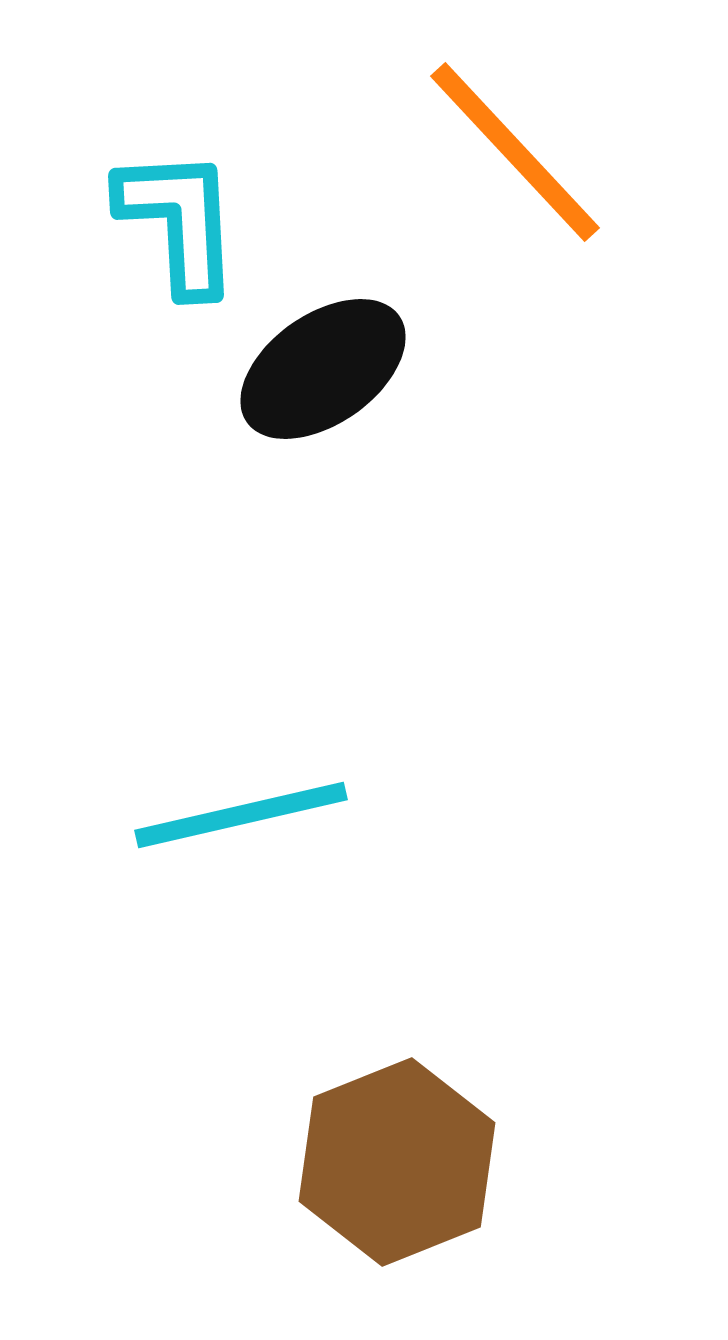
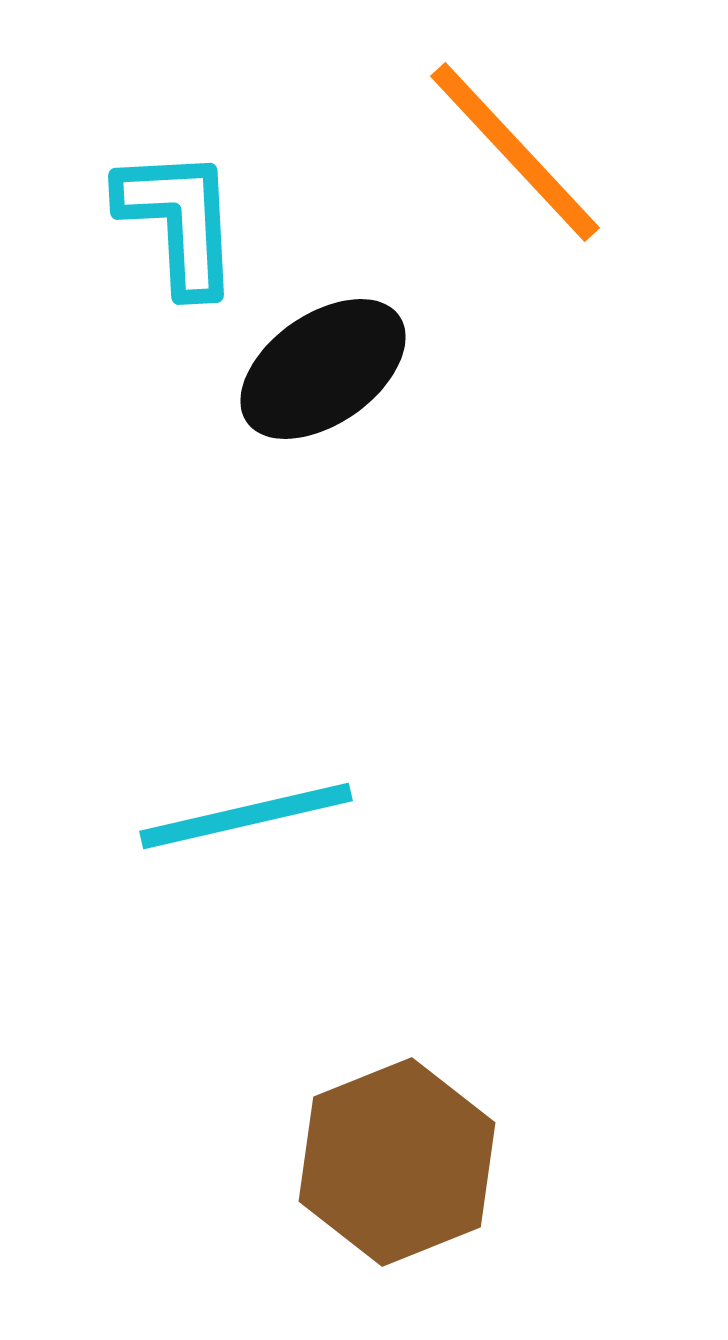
cyan line: moved 5 px right, 1 px down
